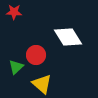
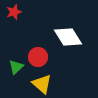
red star: rotated 21 degrees counterclockwise
red circle: moved 2 px right, 2 px down
